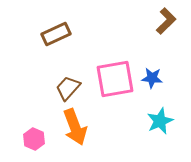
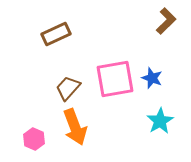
blue star: rotated 15 degrees clockwise
cyan star: rotated 8 degrees counterclockwise
